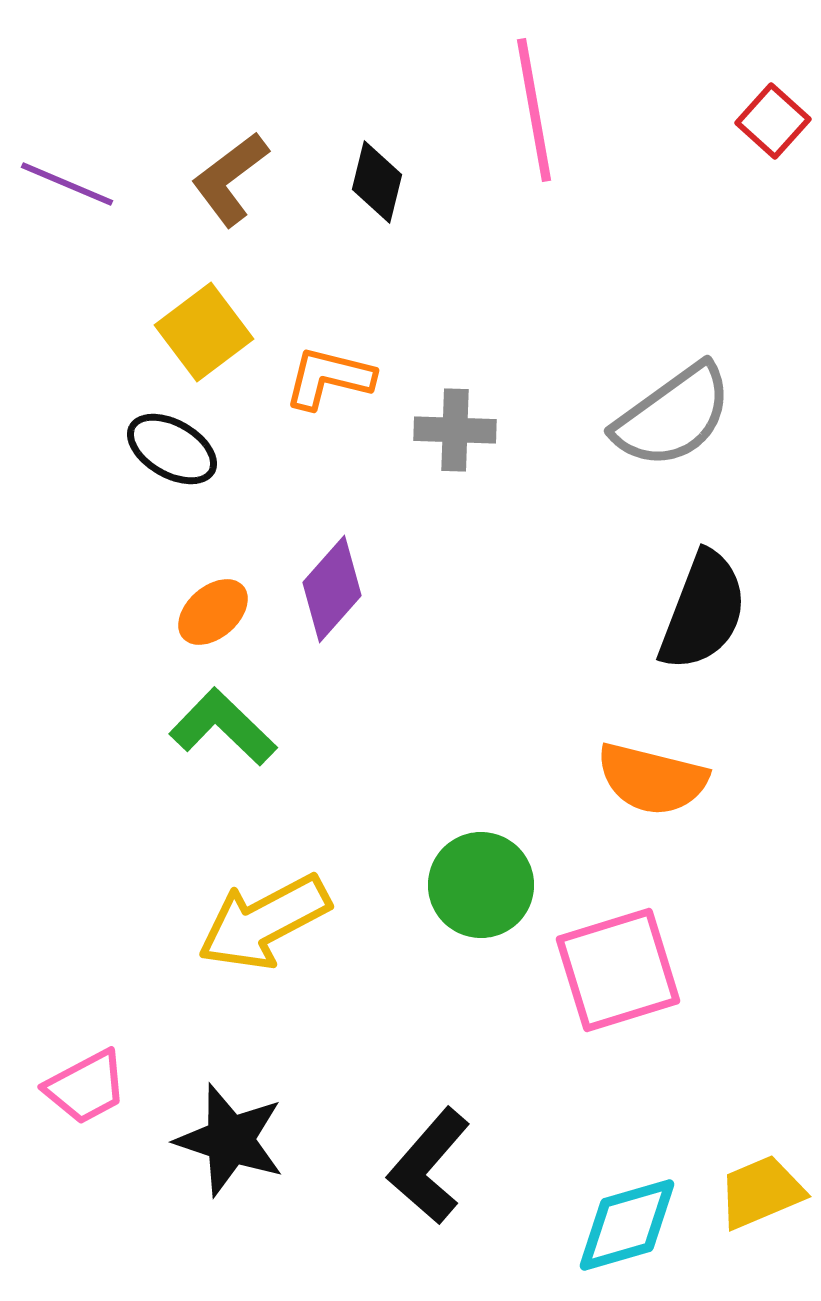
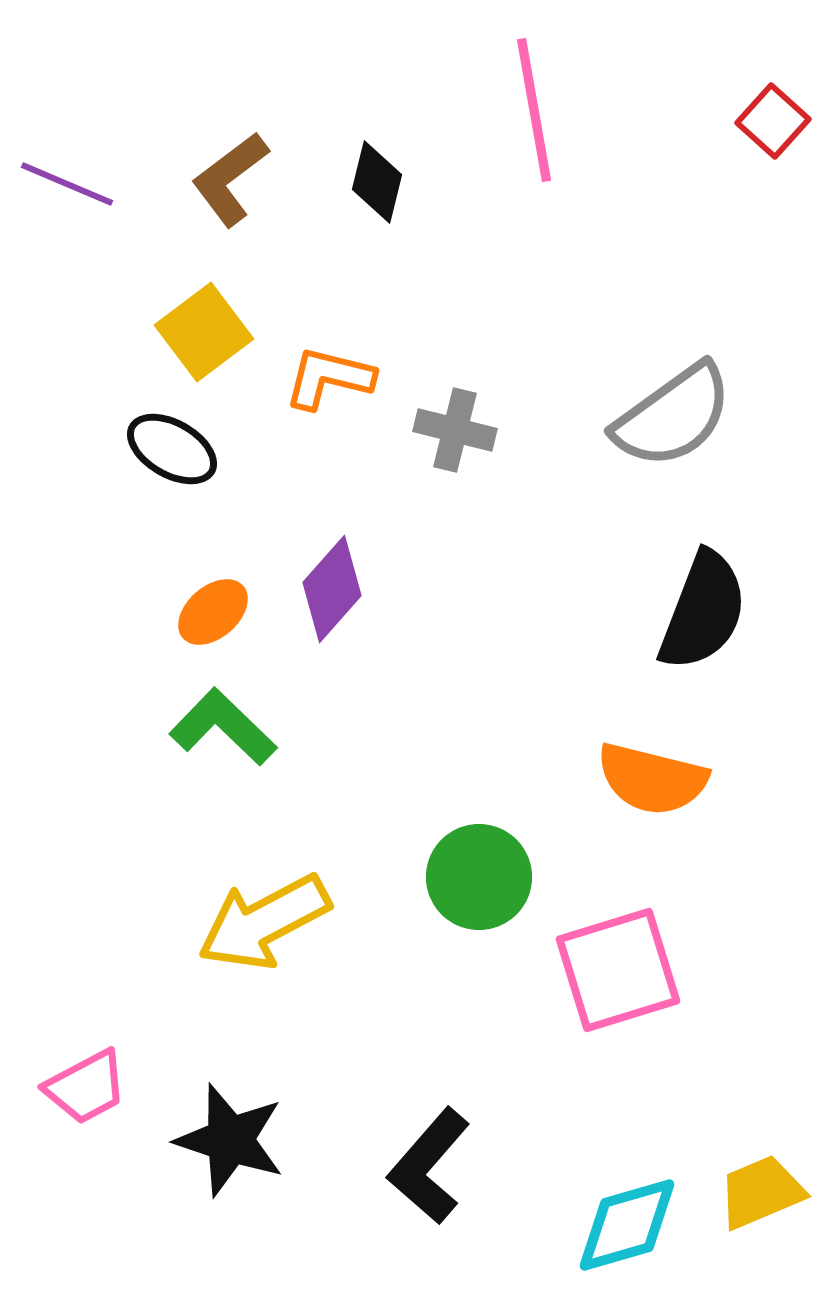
gray cross: rotated 12 degrees clockwise
green circle: moved 2 px left, 8 px up
